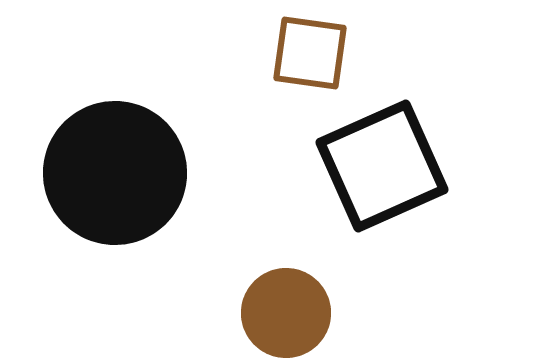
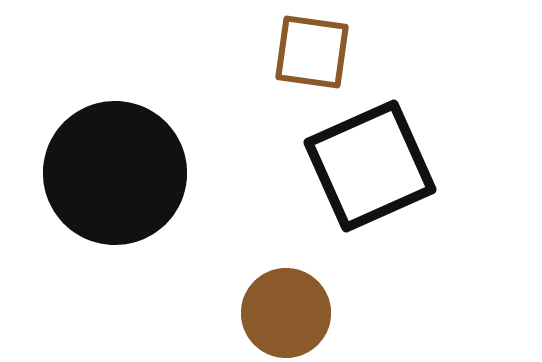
brown square: moved 2 px right, 1 px up
black square: moved 12 px left
